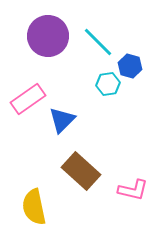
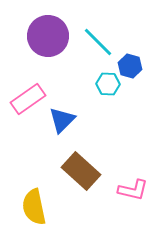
cyan hexagon: rotated 10 degrees clockwise
